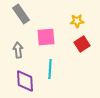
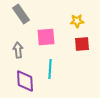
red square: rotated 28 degrees clockwise
